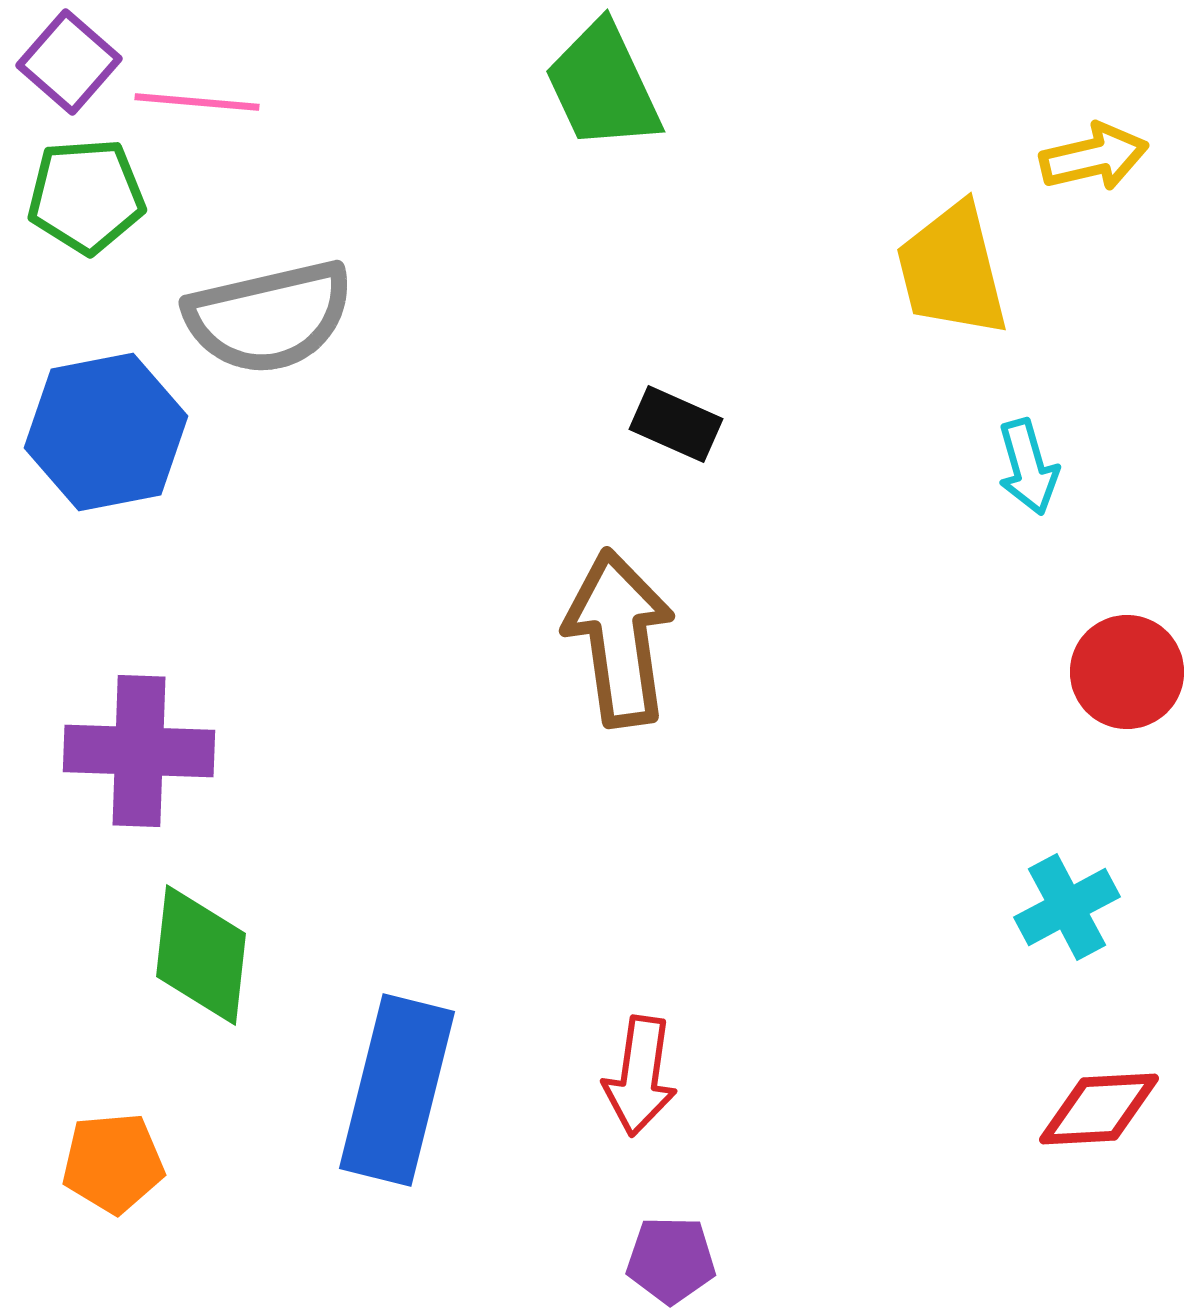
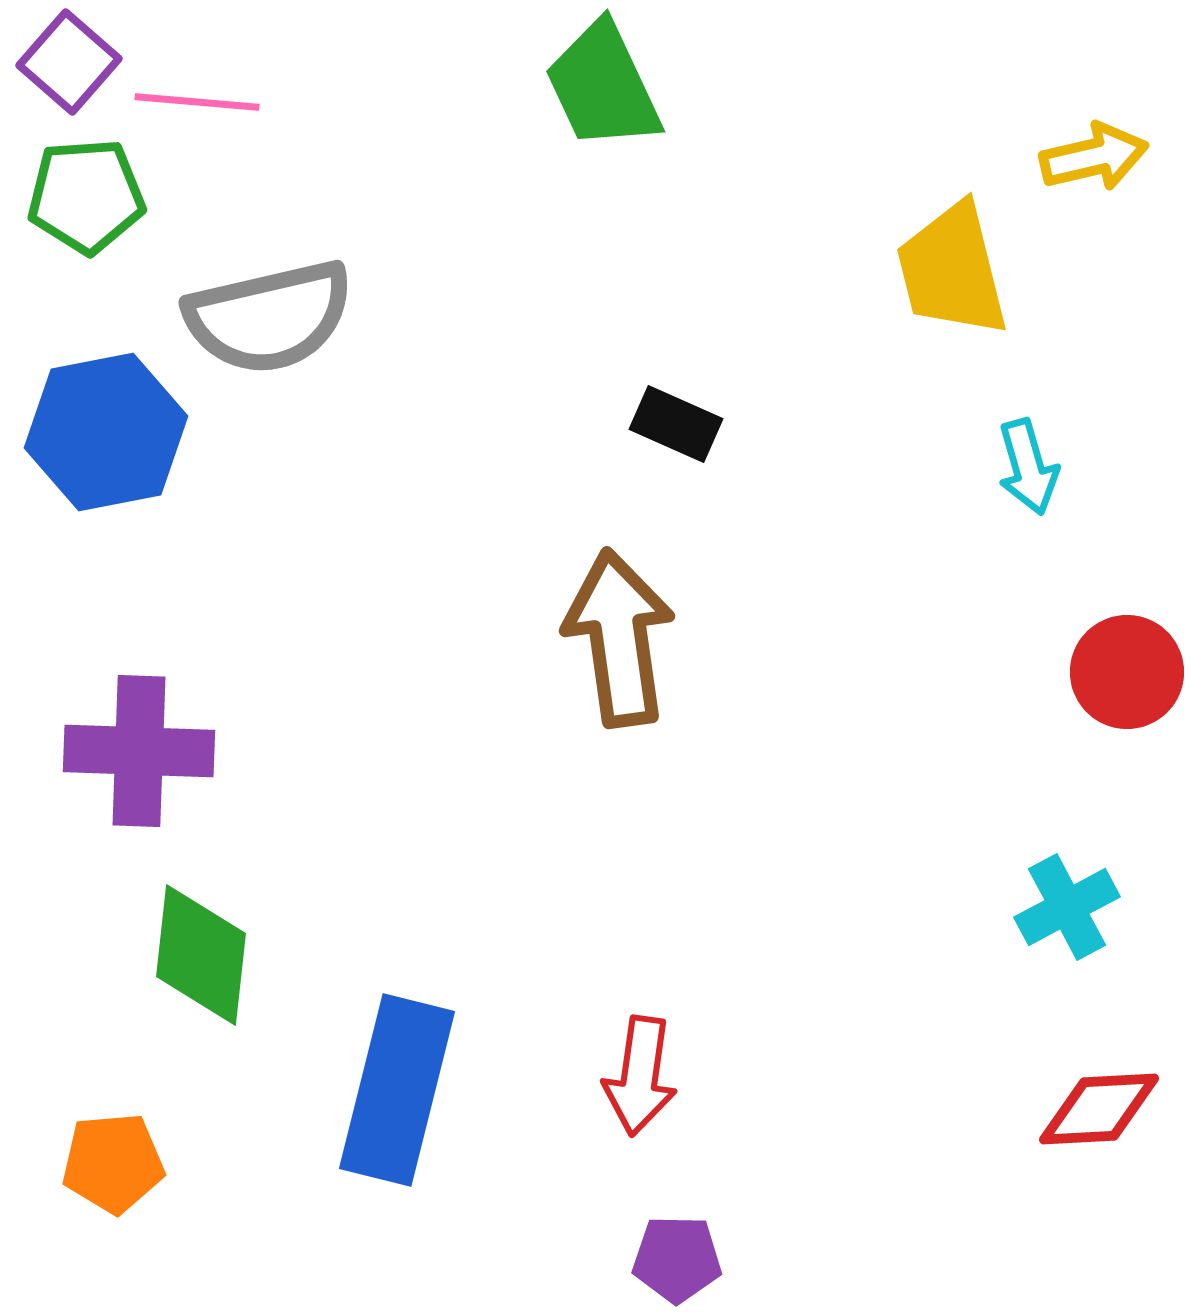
purple pentagon: moved 6 px right, 1 px up
